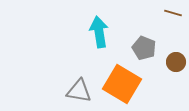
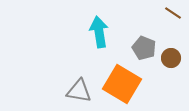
brown line: rotated 18 degrees clockwise
brown circle: moved 5 px left, 4 px up
